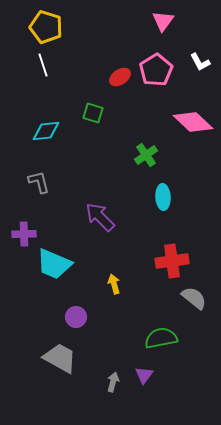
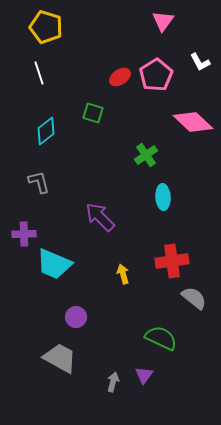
white line: moved 4 px left, 8 px down
pink pentagon: moved 5 px down
cyan diamond: rotated 32 degrees counterclockwise
yellow arrow: moved 9 px right, 10 px up
green semicircle: rotated 36 degrees clockwise
